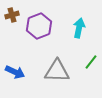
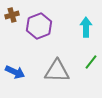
cyan arrow: moved 7 px right, 1 px up; rotated 12 degrees counterclockwise
